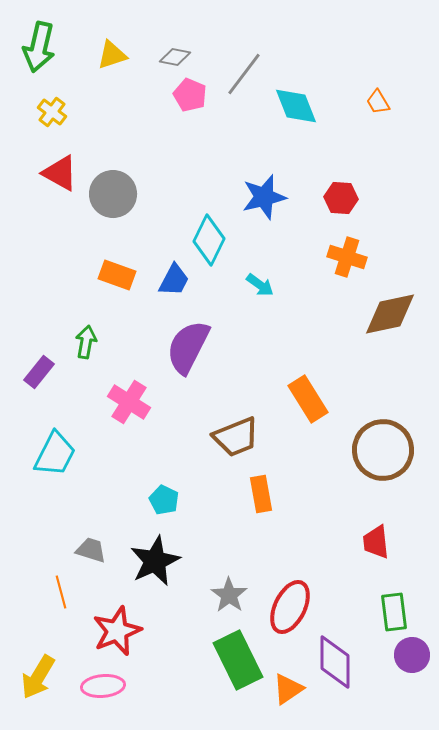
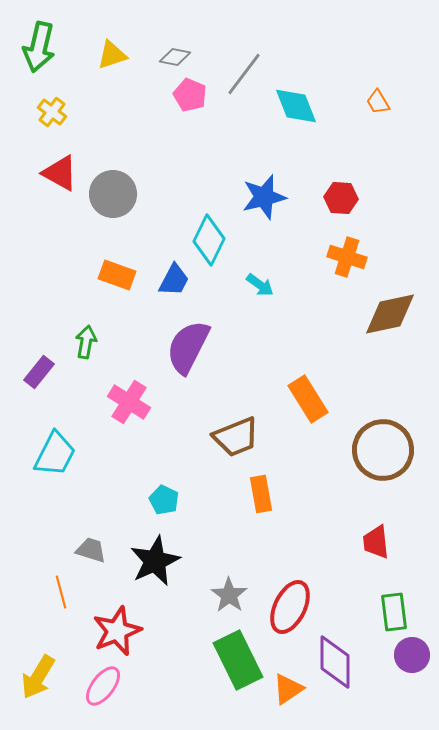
pink ellipse at (103, 686): rotated 48 degrees counterclockwise
